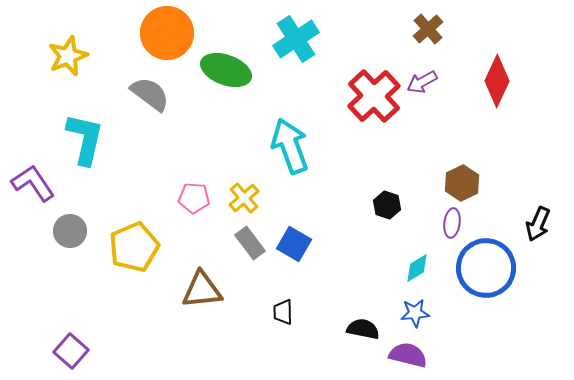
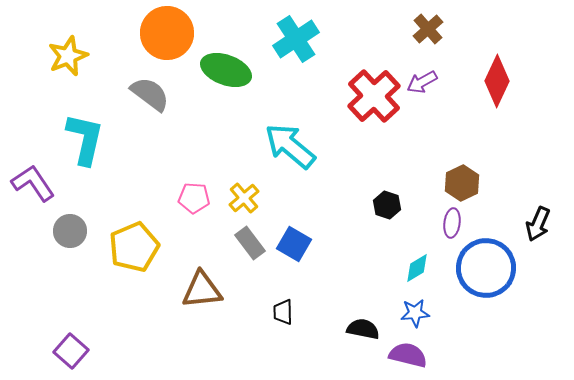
cyan arrow: rotated 30 degrees counterclockwise
